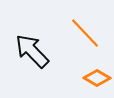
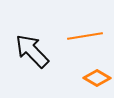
orange line: moved 3 px down; rotated 56 degrees counterclockwise
